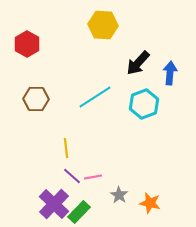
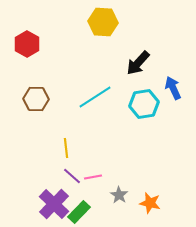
yellow hexagon: moved 3 px up
blue arrow: moved 3 px right, 15 px down; rotated 30 degrees counterclockwise
cyan hexagon: rotated 12 degrees clockwise
